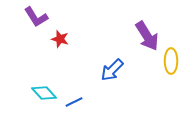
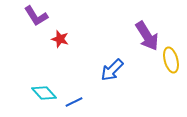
purple L-shape: moved 1 px up
yellow ellipse: moved 1 px up; rotated 15 degrees counterclockwise
